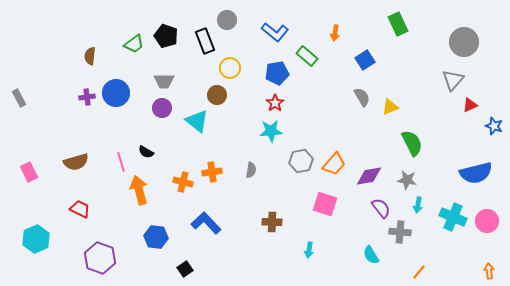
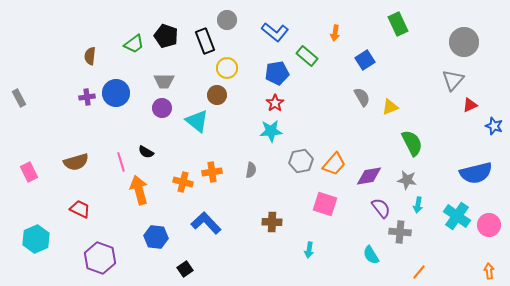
yellow circle at (230, 68): moved 3 px left
cyan cross at (453, 217): moved 4 px right, 1 px up; rotated 12 degrees clockwise
pink circle at (487, 221): moved 2 px right, 4 px down
